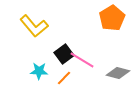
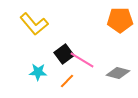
orange pentagon: moved 8 px right, 2 px down; rotated 30 degrees clockwise
yellow L-shape: moved 2 px up
cyan star: moved 1 px left, 1 px down
orange line: moved 3 px right, 3 px down
